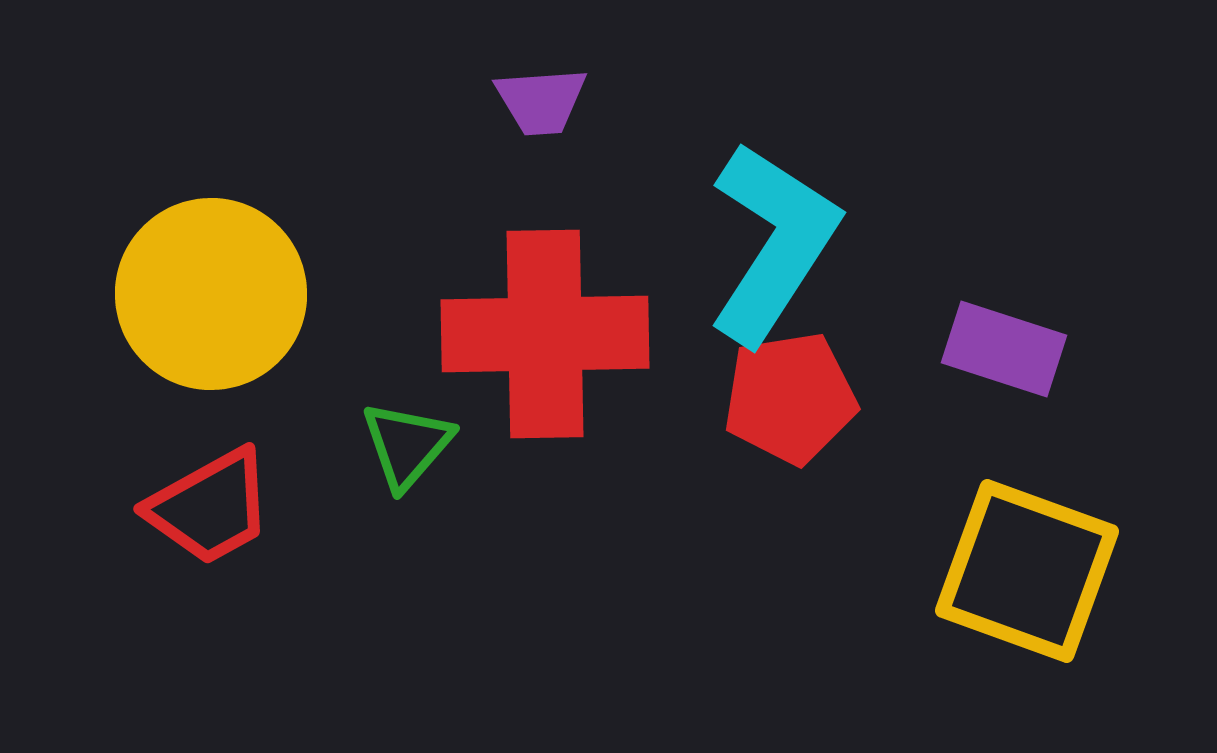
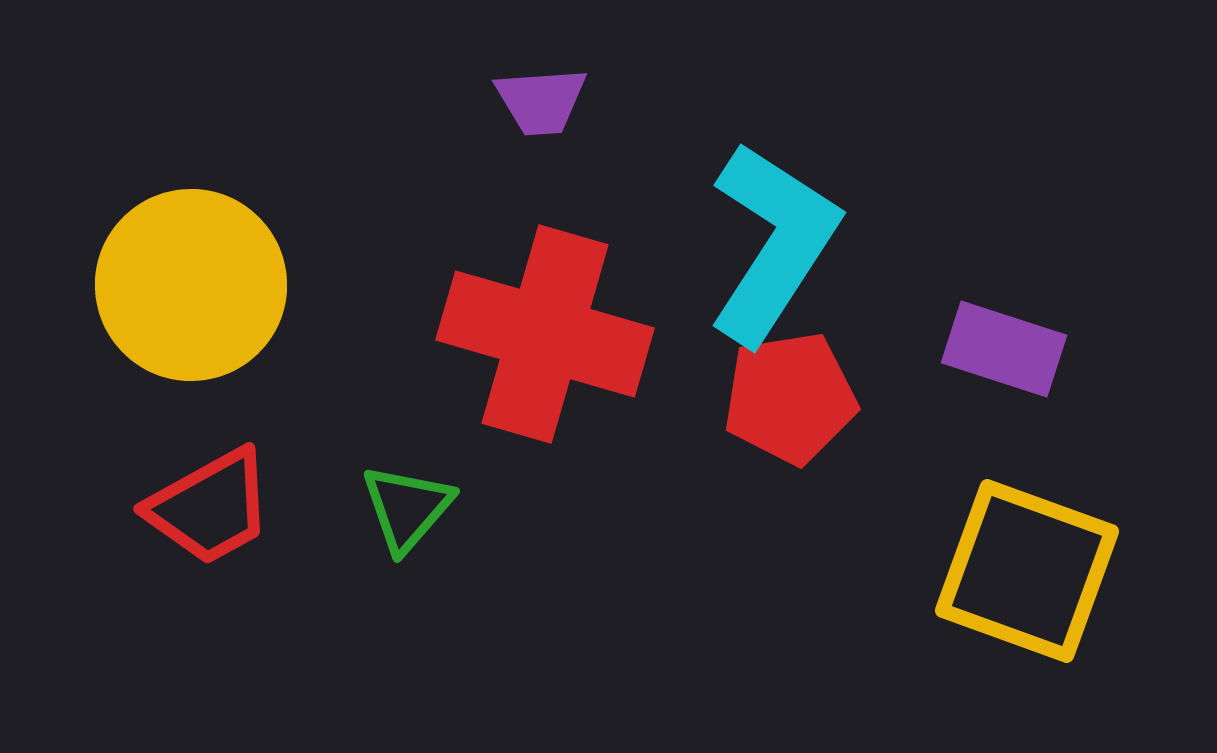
yellow circle: moved 20 px left, 9 px up
red cross: rotated 17 degrees clockwise
green triangle: moved 63 px down
